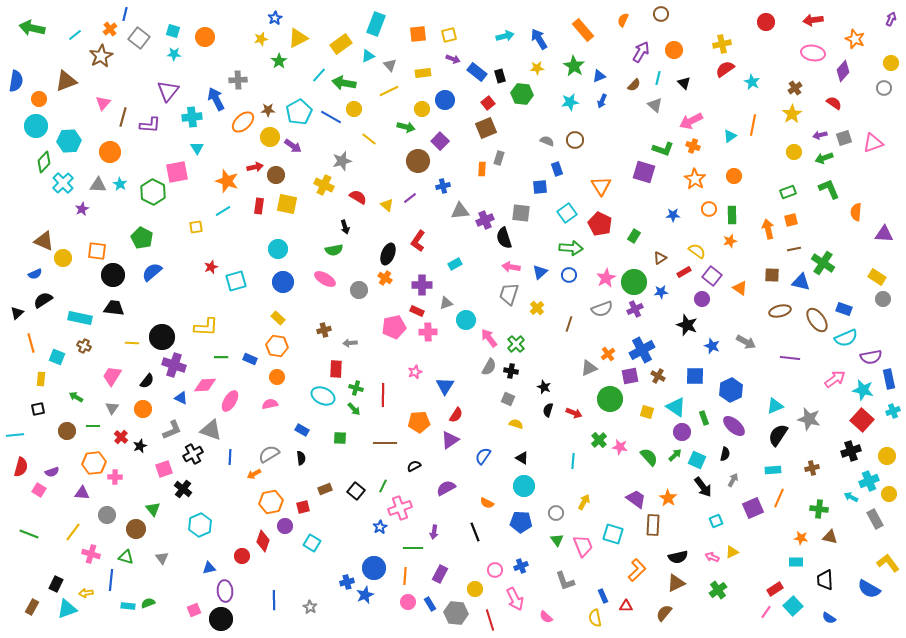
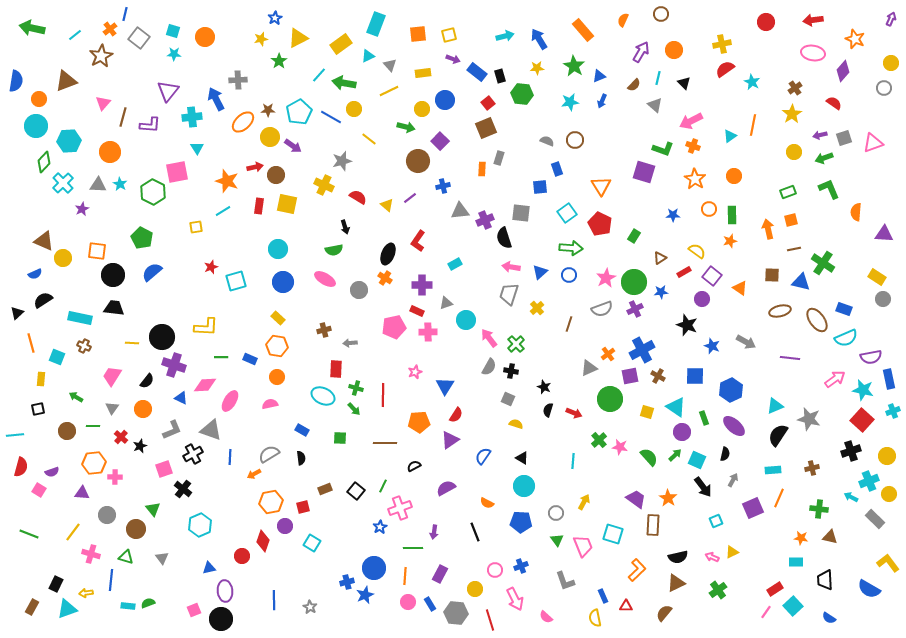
gray rectangle at (875, 519): rotated 18 degrees counterclockwise
